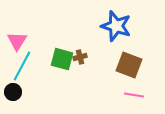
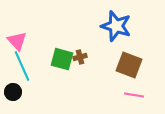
pink triangle: rotated 15 degrees counterclockwise
cyan line: rotated 52 degrees counterclockwise
